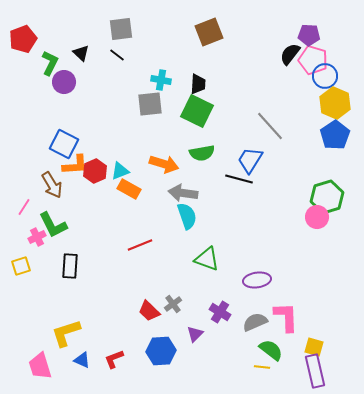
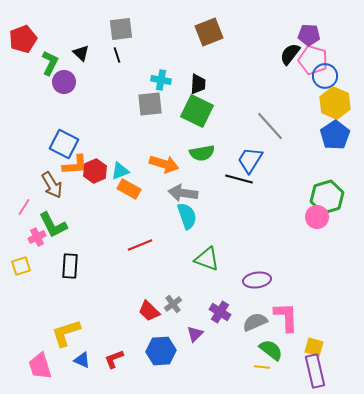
black line at (117, 55): rotated 35 degrees clockwise
